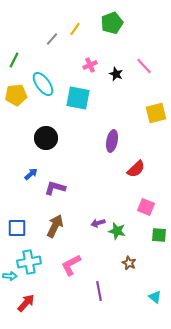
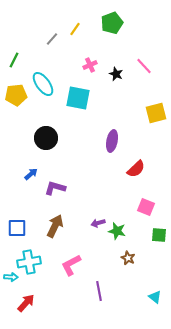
brown star: moved 1 px left, 5 px up
cyan arrow: moved 1 px right, 1 px down
